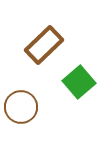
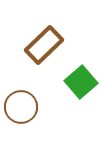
green square: moved 2 px right
